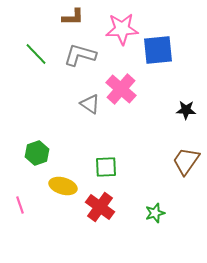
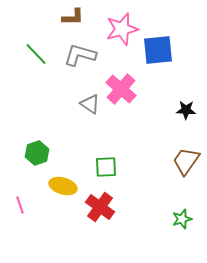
pink star: rotated 12 degrees counterclockwise
green star: moved 27 px right, 6 px down
